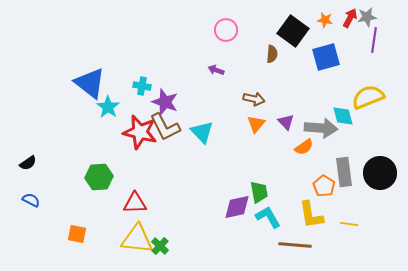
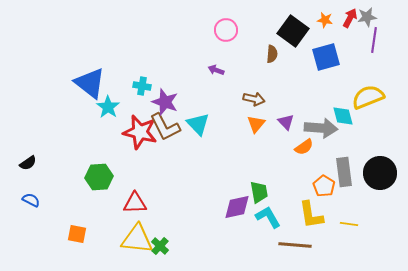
cyan triangle: moved 4 px left, 8 px up
